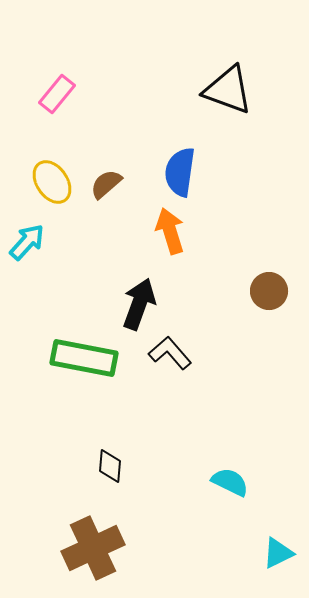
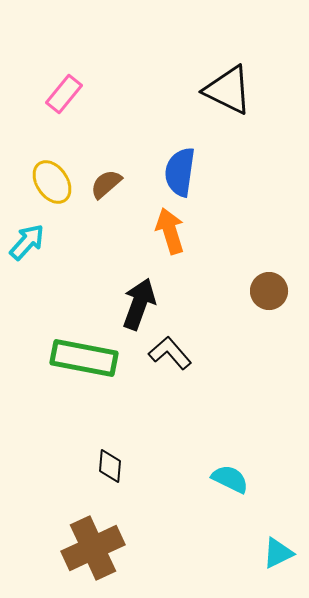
black triangle: rotated 6 degrees clockwise
pink rectangle: moved 7 px right
cyan semicircle: moved 3 px up
